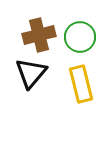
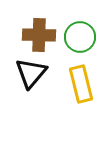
brown cross: rotated 16 degrees clockwise
